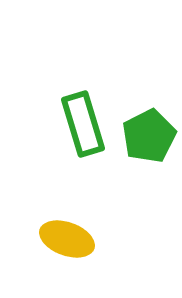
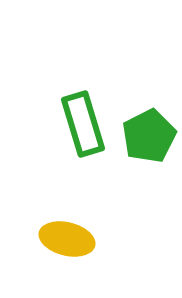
yellow ellipse: rotated 6 degrees counterclockwise
